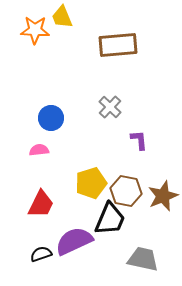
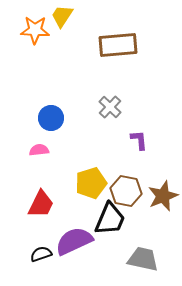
yellow trapezoid: moved 1 px up; rotated 55 degrees clockwise
